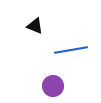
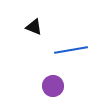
black triangle: moved 1 px left, 1 px down
